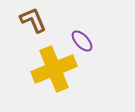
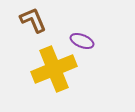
purple ellipse: rotated 25 degrees counterclockwise
